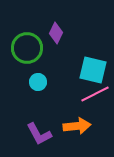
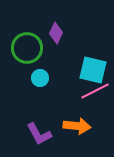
cyan circle: moved 2 px right, 4 px up
pink line: moved 3 px up
orange arrow: rotated 12 degrees clockwise
